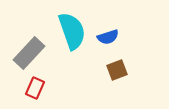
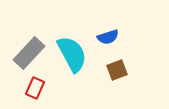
cyan semicircle: moved 23 px down; rotated 9 degrees counterclockwise
